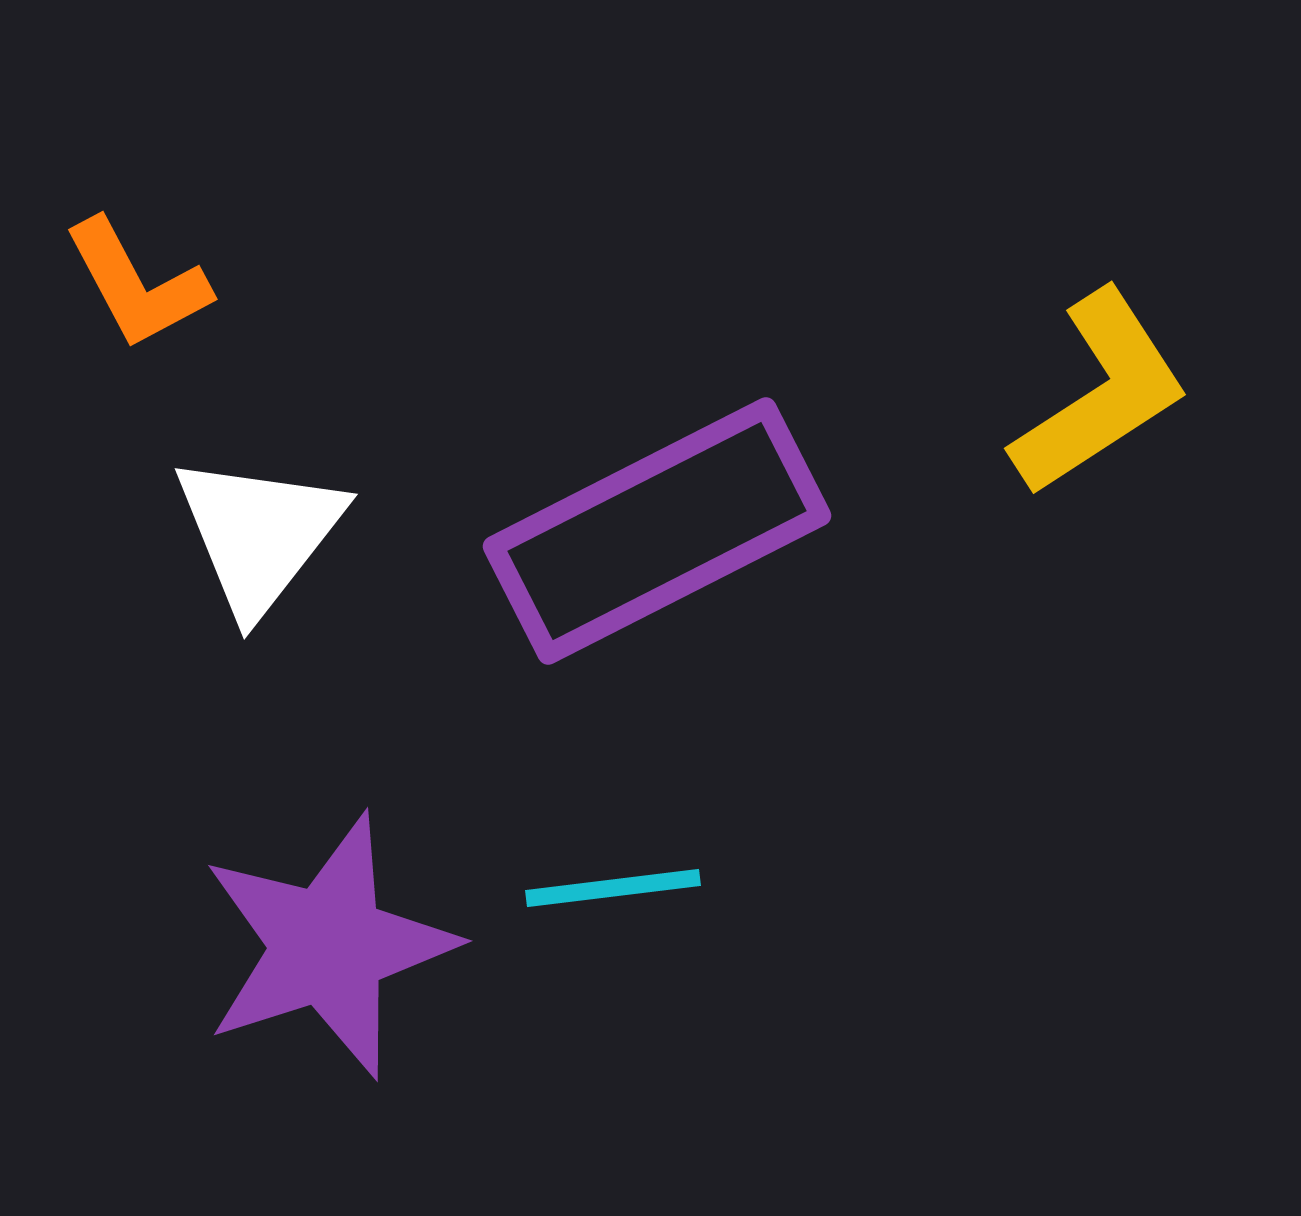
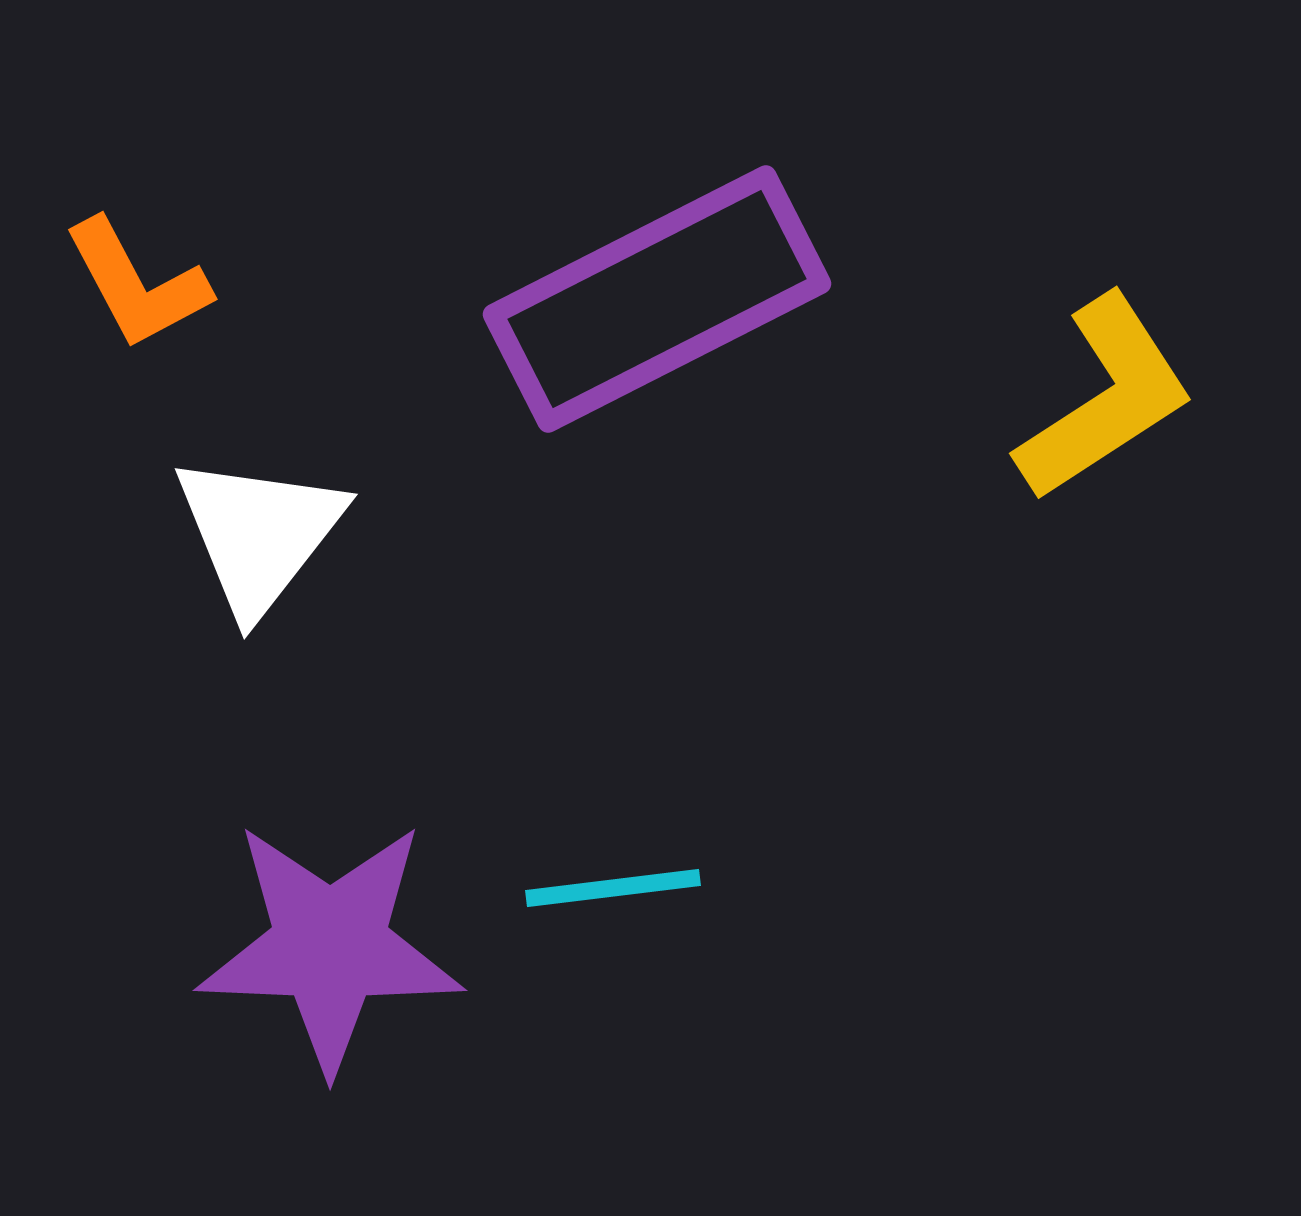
yellow L-shape: moved 5 px right, 5 px down
purple rectangle: moved 232 px up
purple star: moved 2 px right; rotated 20 degrees clockwise
